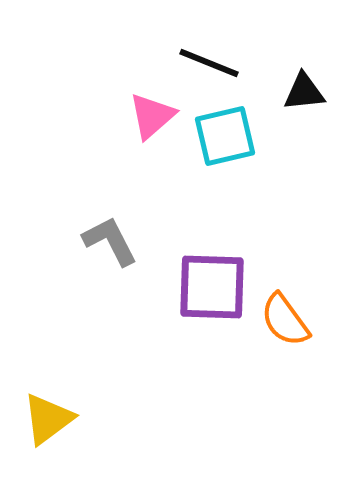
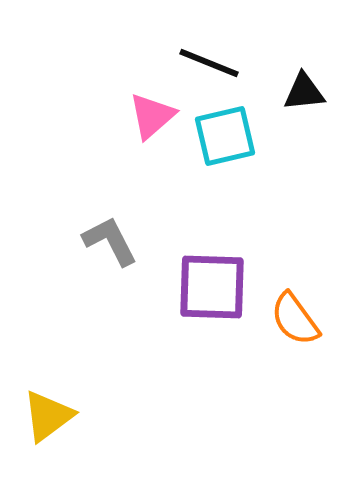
orange semicircle: moved 10 px right, 1 px up
yellow triangle: moved 3 px up
